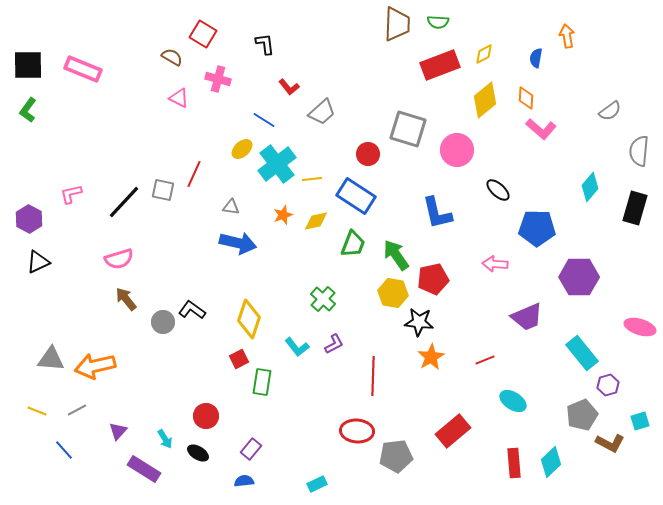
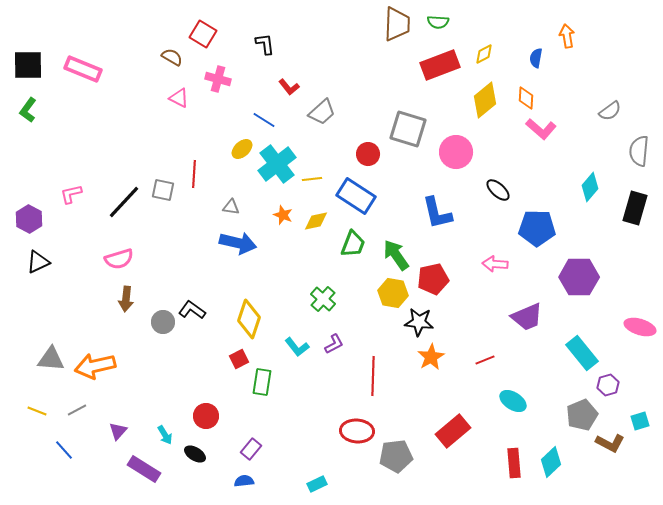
pink circle at (457, 150): moved 1 px left, 2 px down
red line at (194, 174): rotated 20 degrees counterclockwise
orange star at (283, 215): rotated 30 degrees counterclockwise
brown arrow at (126, 299): rotated 135 degrees counterclockwise
cyan arrow at (165, 439): moved 4 px up
black ellipse at (198, 453): moved 3 px left, 1 px down
